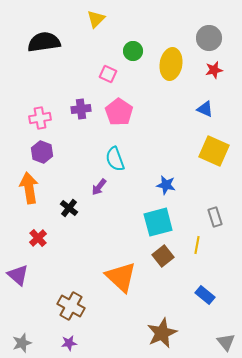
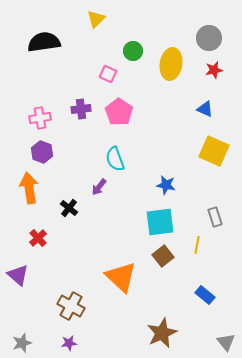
cyan square: moved 2 px right; rotated 8 degrees clockwise
